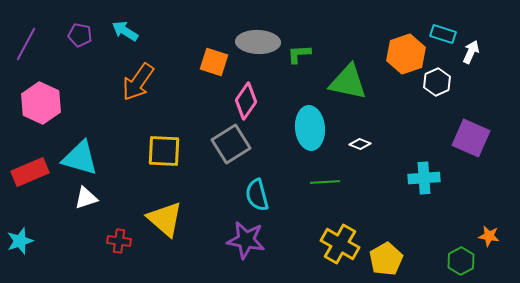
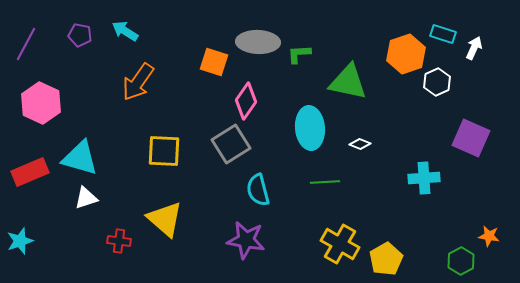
white arrow: moved 3 px right, 4 px up
cyan semicircle: moved 1 px right, 5 px up
